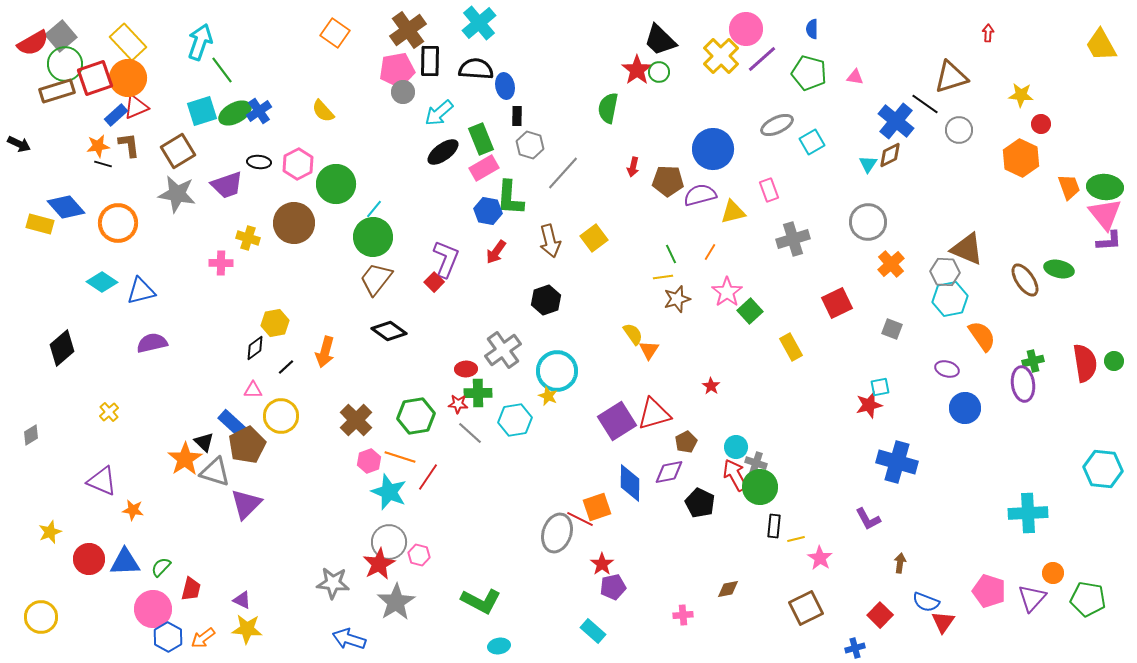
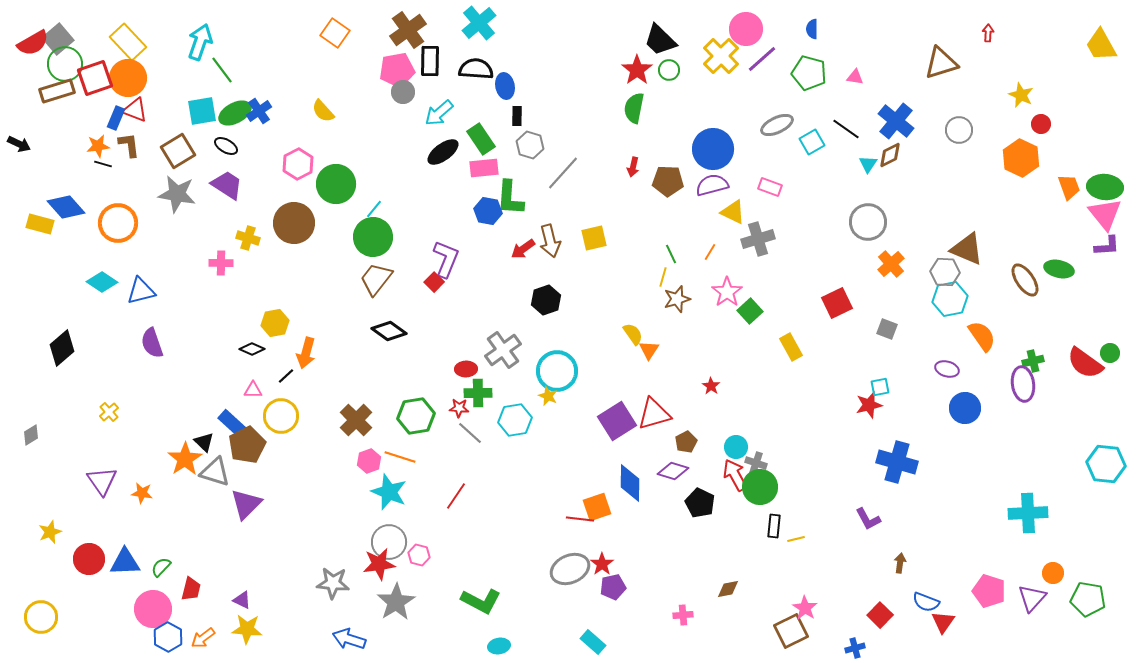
gray square at (61, 36): moved 3 px left, 3 px down
green circle at (659, 72): moved 10 px right, 2 px up
brown triangle at (951, 77): moved 10 px left, 14 px up
yellow star at (1021, 95): rotated 20 degrees clockwise
black line at (925, 104): moved 79 px left, 25 px down
red triangle at (136, 107): moved 1 px left, 3 px down; rotated 44 degrees clockwise
green semicircle at (608, 108): moved 26 px right
cyan square at (202, 111): rotated 8 degrees clockwise
blue rectangle at (116, 115): moved 3 px down; rotated 25 degrees counterclockwise
green rectangle at (481, 139): rotated 12 degrees counterclockwise
black ellipse at (259, 162): moved 33 px left, 16 px up; rotated 25 degrees clockwise
pink rectangle at (484, 168): rotated 24 degrees clockwise
purple trapezoid at (227, 185): rotated 128 degrees counterclockwise
pink rectangle at (769, 190): moved 1 px right, 3 px up; rotated 50 degrees counterclockwise
purple semicircle at (700, 195): moved 12 px right, 10 px up
yellow triangle at (733, 212): rotated 40 degrees clockwise
yellow square at (594, 238): rotated 24 degrees clockwise
gray cross at (793, 239): moved 35 px left
purple L-shape at (1109, 241): moved 2 px left, 5 px down
red arrow at (496, 252): moved 27 px right, 3 px up; rotated 20 degrees clockwise
yellow line at (663, 277): rotated 66 degrees counterclockwise
gray square at (892, 329): moved 5 px left
purple semicircle at (152, 343): rotated 96 degrees counterclockwise
black diamond at (255, 348): moved 3 px left, 1 px down; rotated 60 degrees clockwise
orange arrow at (325, 352): moved 19 px left, 1 px down
green circle at (1114, 361): moved 4 px left, 8 px up
red semicircle at (1085, 363): rotated 135 degrees clockwise
black line at (286, 367): moved 9 px down
red star at (458, 404): moved 1 px right, 4 px down
cyan hexagon at (1103, 469): moved 3 px right, 5 px up
purple diamond at (669, 472): moved 4 px right, 1 px up; rotated 28 degrees clockwise
red line at (428, 477): moved 28 px right, 19 px down
purple triangle at (102, 481): rotated 32 degrees clockwise
orange star at (133, 510): moved 9 px right, 17 px up
red line at (580, 519): rotated 20 degrees counterclockwise
gray ellipse at (557, 533): moved 13 px right, 36 px down; rotated 48 degrees clockwise
pink star at (820, 558): moved 15 px left, 50 px down
red star at (379, 564): rotated 20 degrees clockwise
brown square at (806, 608): moved 15 px left, 23 px down
cyan rectangle at (593, 631): moved 11 px down
